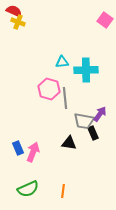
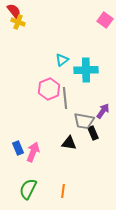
red semicircle: rotated 28 degrees clockwise
cyan triangle: moved 2 px up; rotated 32 degrees counterclockwise
pink hexagon: rotated 20 degrees clockwise
purple arrow: moved 3 px right, 3 px up
green semicircle: rotated 140 degrees clockwise
